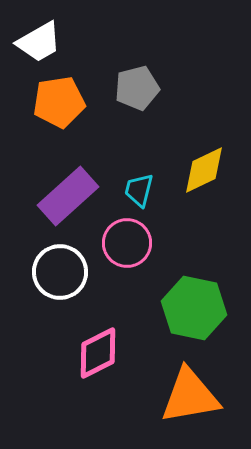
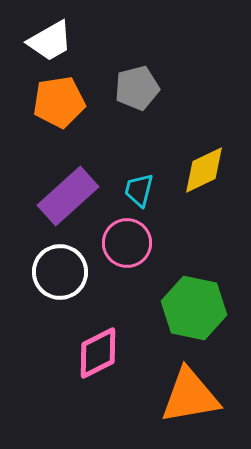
white trapezoid: moved 11 px right, 1 px up
